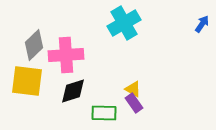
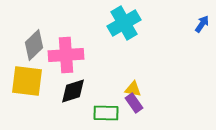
yellow triangle: rotated 18 degrees counterclockwise
green rectangle: moved 2 px right
